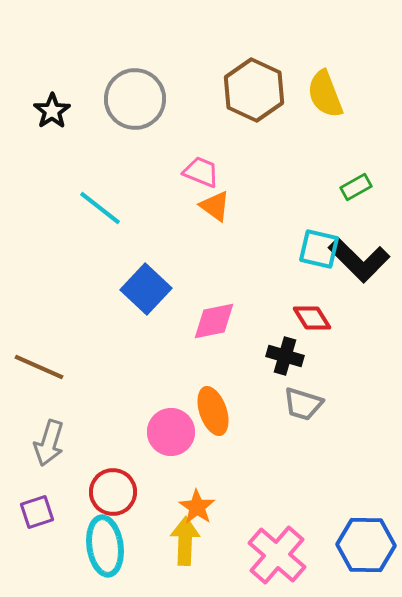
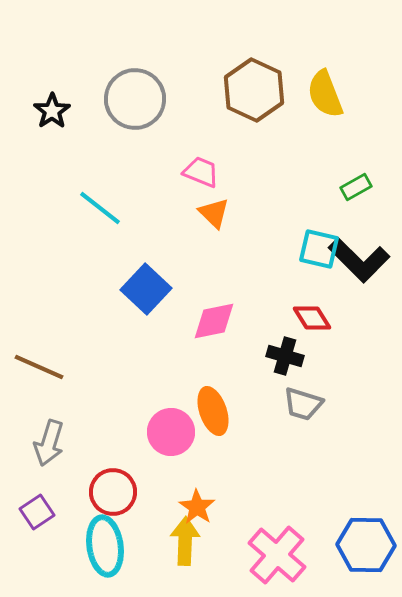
orange triangle: moved 1 px left, 7 px down; rotated 8 degrees clockwise
purple square: rotated 16 degrees counterclockwise
